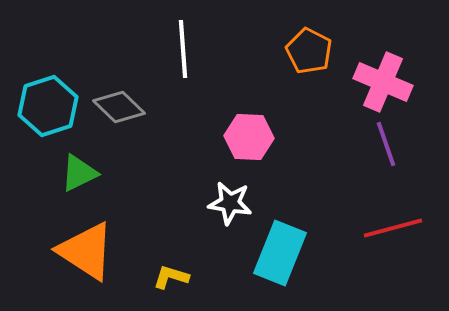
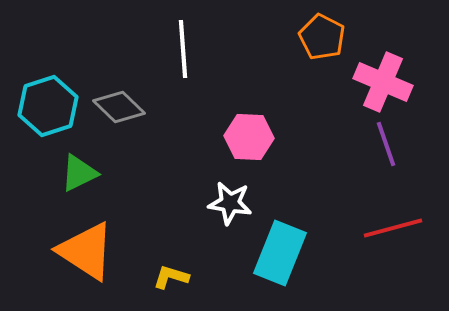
orange pentagon: moved 13 px right, 14 px up
